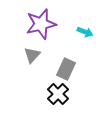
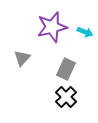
purple star: moved 11 px right, 3 px down
gray triangle: moved 10 px left, 3 px down
black cross: moved 8 px right, 3 px down
